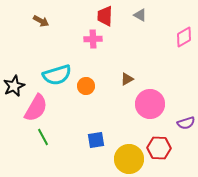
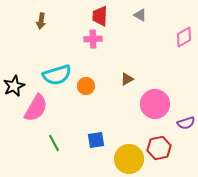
red trapezoid: moved 5 px left
brown arrow: rotated 70 degrees clockwise
pink circle: moved 5 px right
green line: moved 11 px right, 6 px down
red hexagon: rotated 15 degrees counterclockwise
